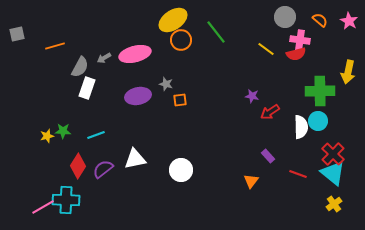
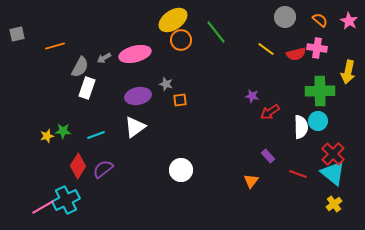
pink cross: moved 17 px right, 8 px down
white triangle: moved 32 px up; rotated 25 degrees counterclockwise
cyan cross: rotated 28 degrees counterclockwise
